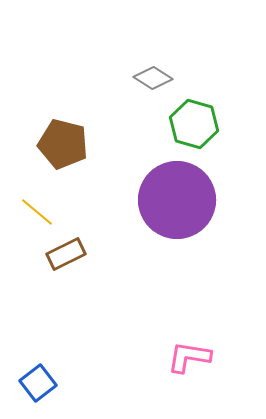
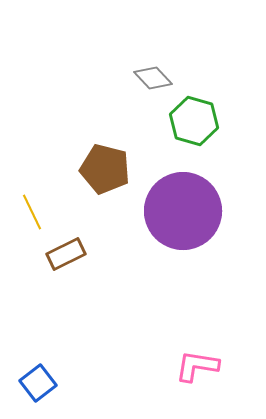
gray diamond: rotated 15 degrees clockwise
green hexagon: moved 3 px up
brown pentagon: moved 42 px right, 25 px down
purple circle: moved 6 px right, 11 px down
yellow line: moved 5 px left; rotated 24 degrees clockwise
pink L-shape: moved 8 px right, 9 px down
